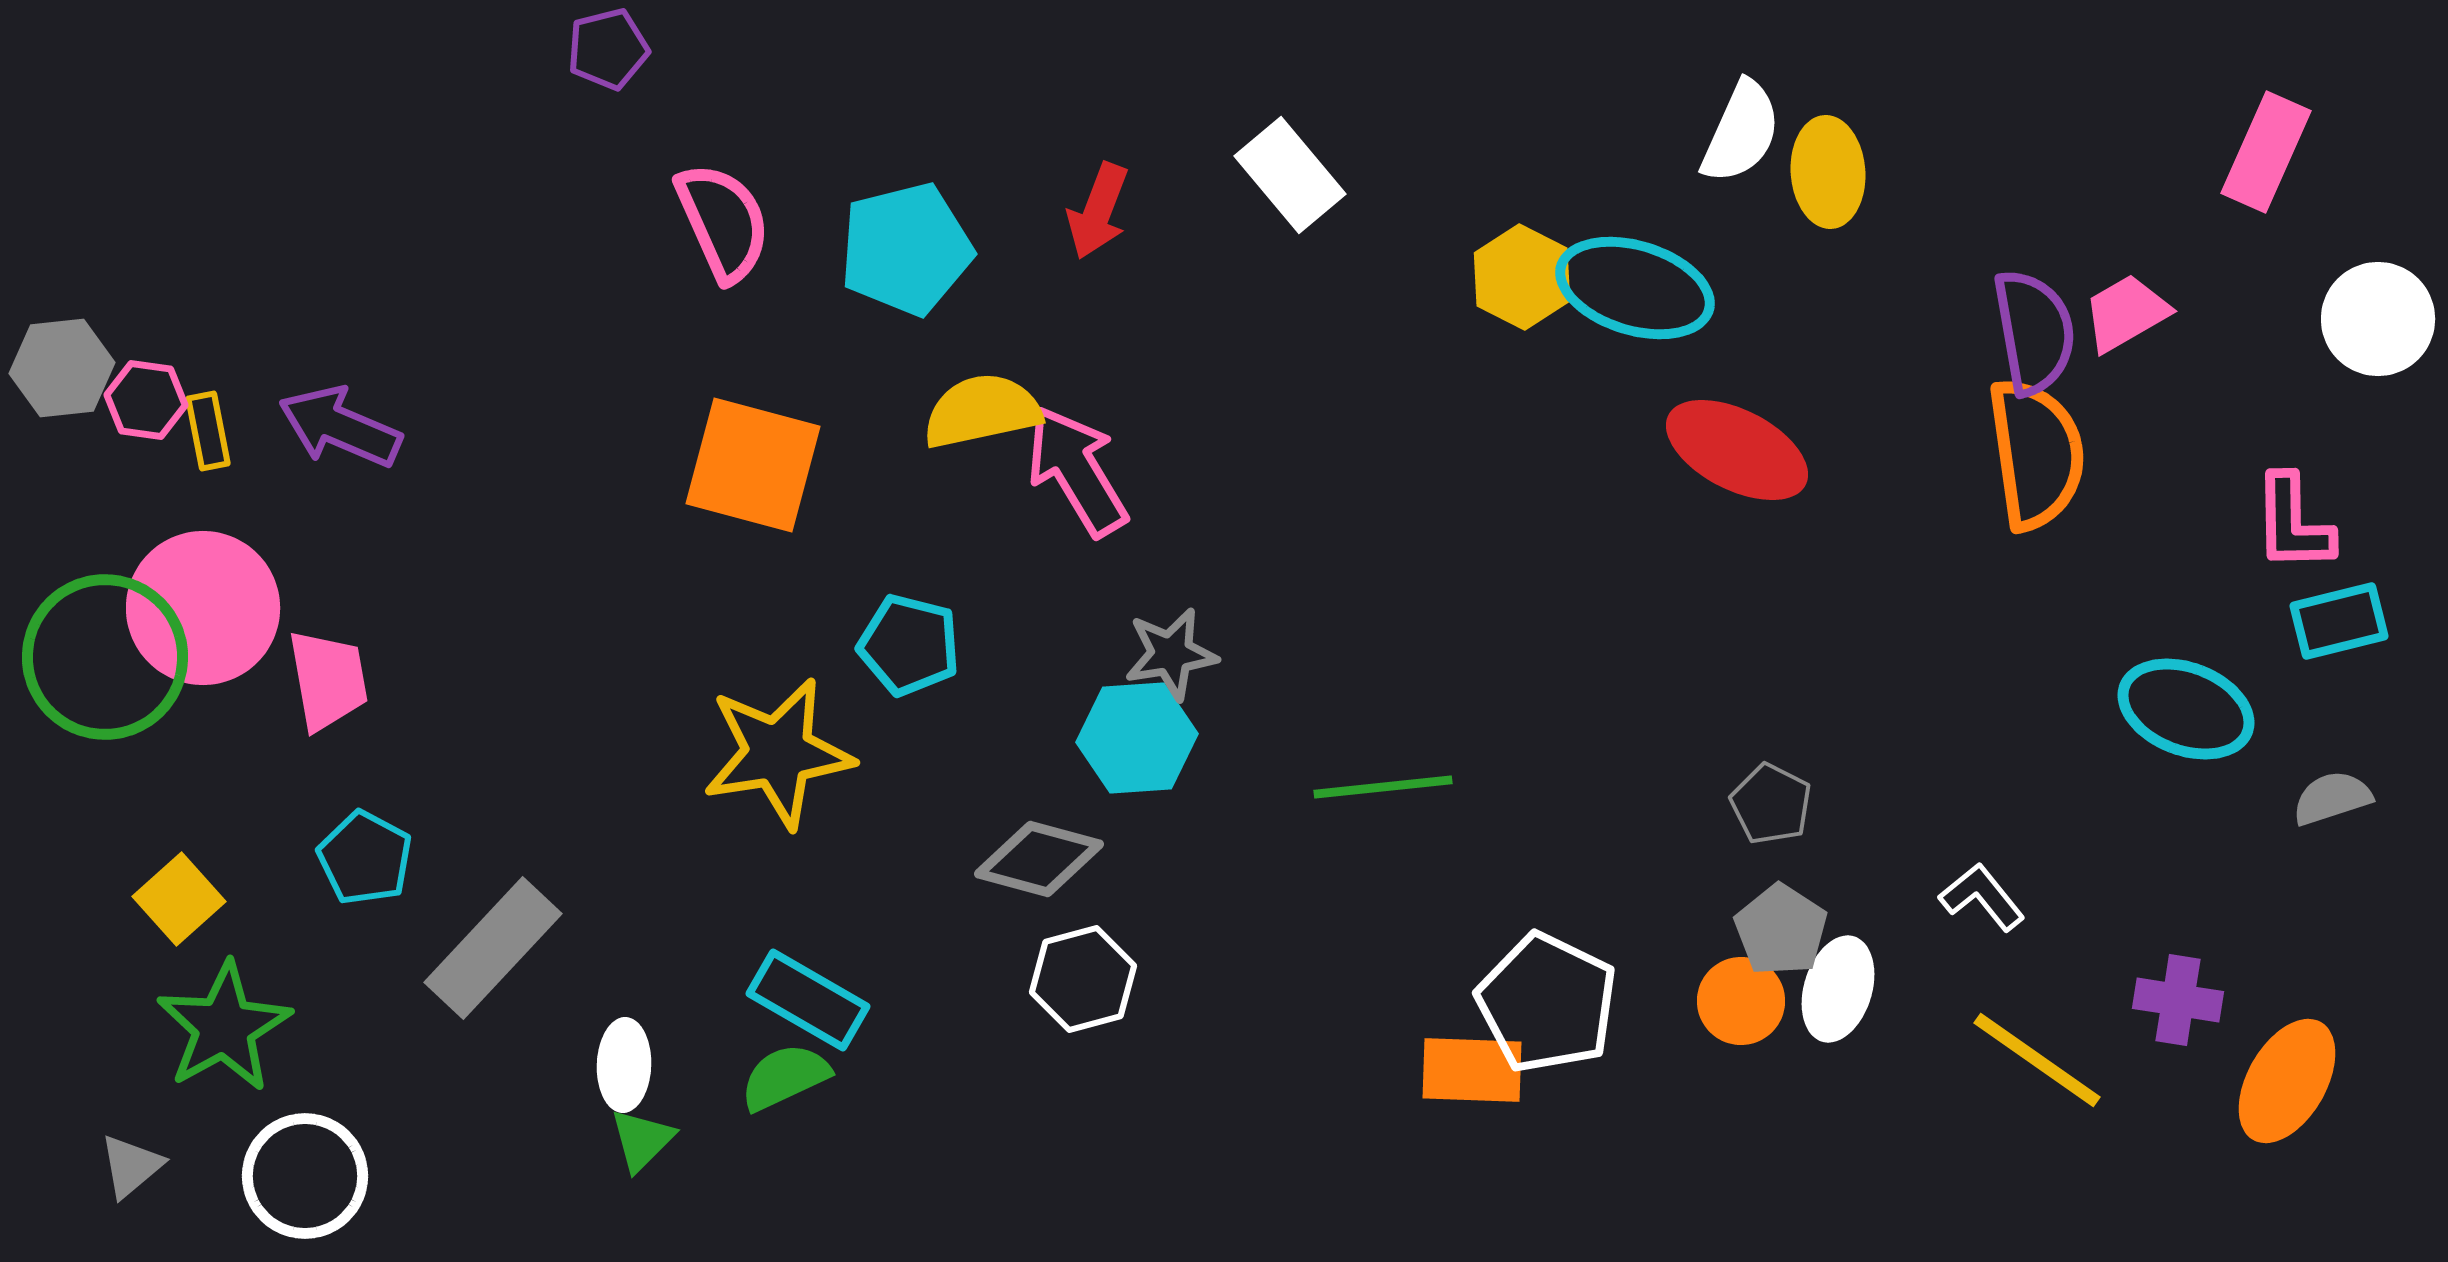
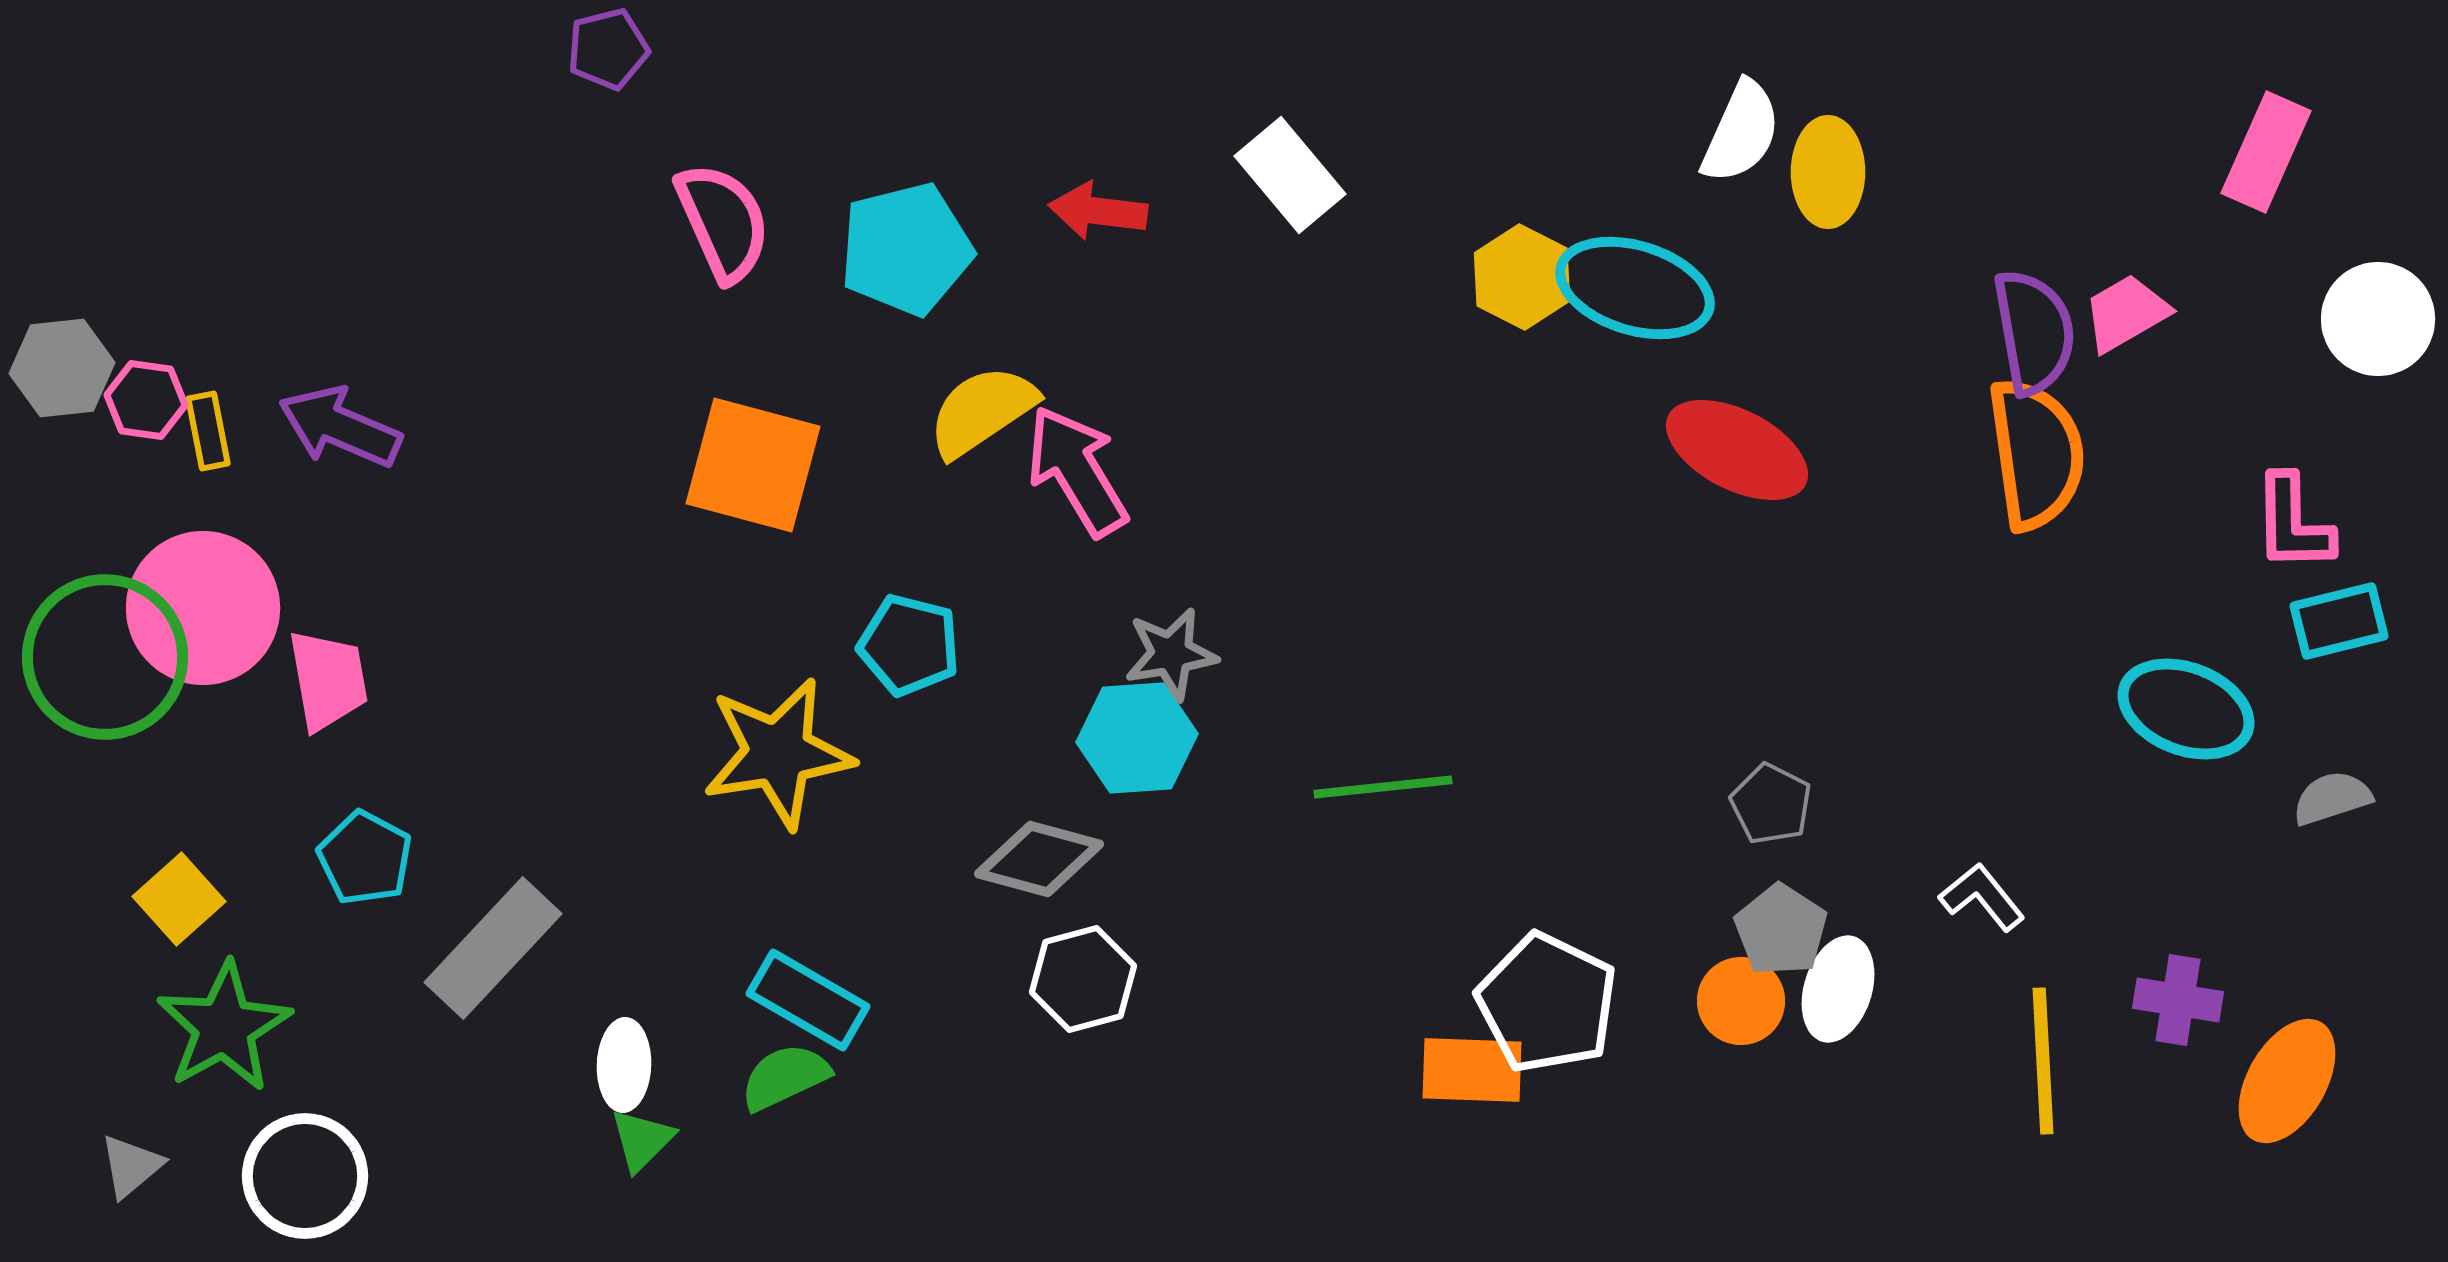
yellow ellipse at (1828, 172): rotated 4 degrees clockwise
red arrow at (1098, 211): rotated 76 degrees clockwise
yellow semicircle at (982, 411): rotated 22 degrees counterclockwise
yellow line at (2037, 1060): moved 6 px right, 1 px down; rotated 52 degrees clockwise
